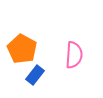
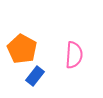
blue rectangle: moved 1 px down
